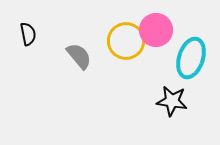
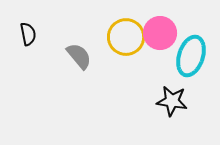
pink circle: moved 4 px right, 3 px down
yellow circle: moved 4 px up
cyan ellipse: moved 2 px up
